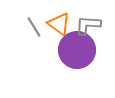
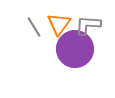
orange triangle: rotated 30 degrees clockwise
purple circle: moved 2 px left, 1 px up
